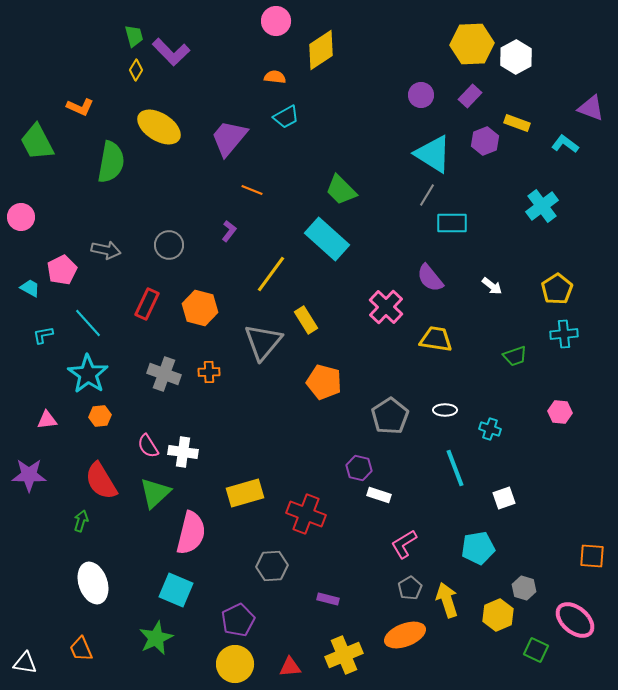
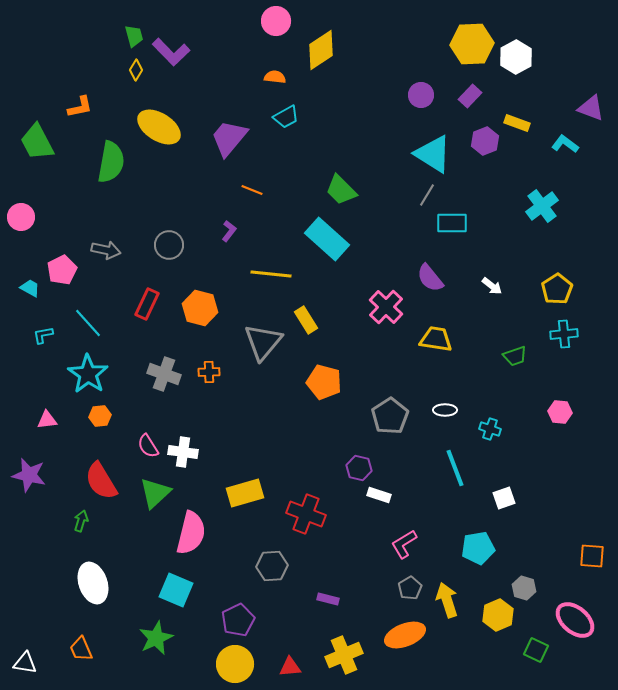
orange L-shape at (80, 107): rotated 36 degrees counterclockwise
yellow line at (271, 274): rotated 60 degrees clockwise
purple star at (29, 475): rotated 12 degrees clockwise
